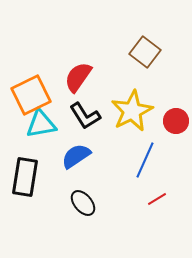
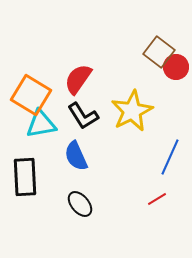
brown square: moved 14 px right
red semicircle: moved 2 px down
orange square: rotated 33 degrees counterclockwise
black L-shape: moved 2 px left
red circle: moved 54 px up
blue semicircle: rotated 80 degrees counterclockwise
blue line: moved 25 px right, 3 px up
black rectangle: rotated 12 degrees counterclockwise
black ellipse: moved 3 px left, 1 px down
